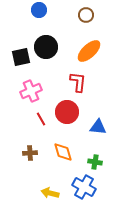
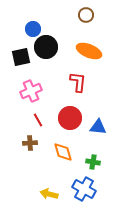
blue circle: moved 6 px left, 19 px down
orange ellipse: rotated 65 degrees clockwise
red circle: moved 3 px right, 6 px down
red line: moved 3 px left, 1 px down
brown cross: moved 10 px up
green cross: moved 2 px left
blue cross: moved 2 px down
yellow arrow: moved 1 px left, 1 px down
